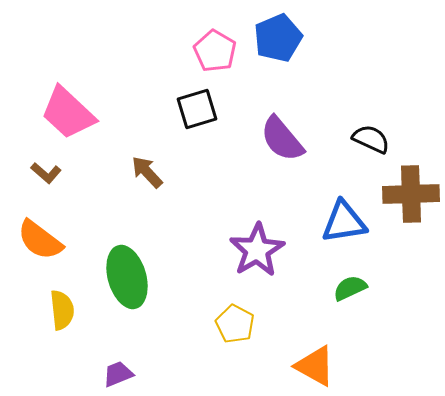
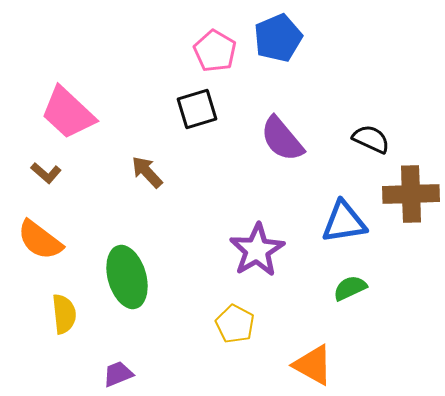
yellow semicircle: moved 2 px right, 4 px down
orange triangle: moved 2 px left, 1 px up
